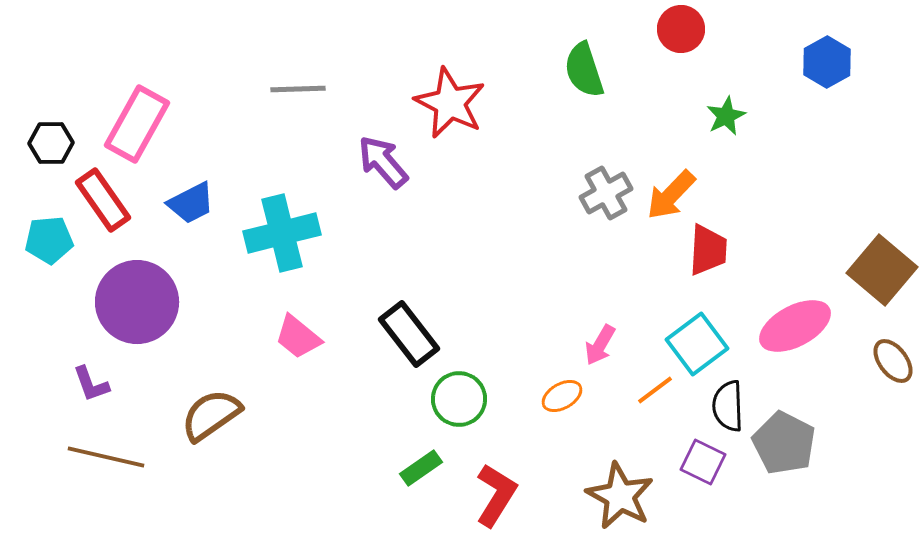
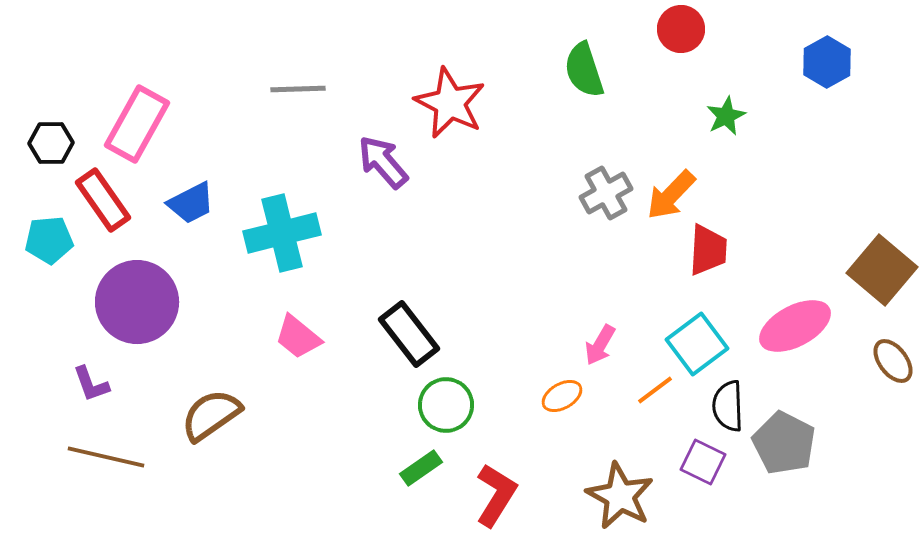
green circle: moved 13 px left, 6 px down
